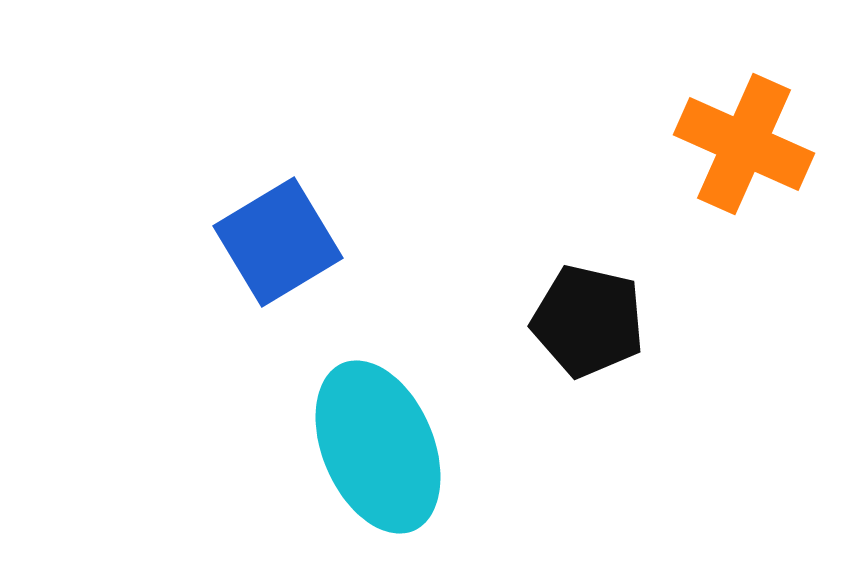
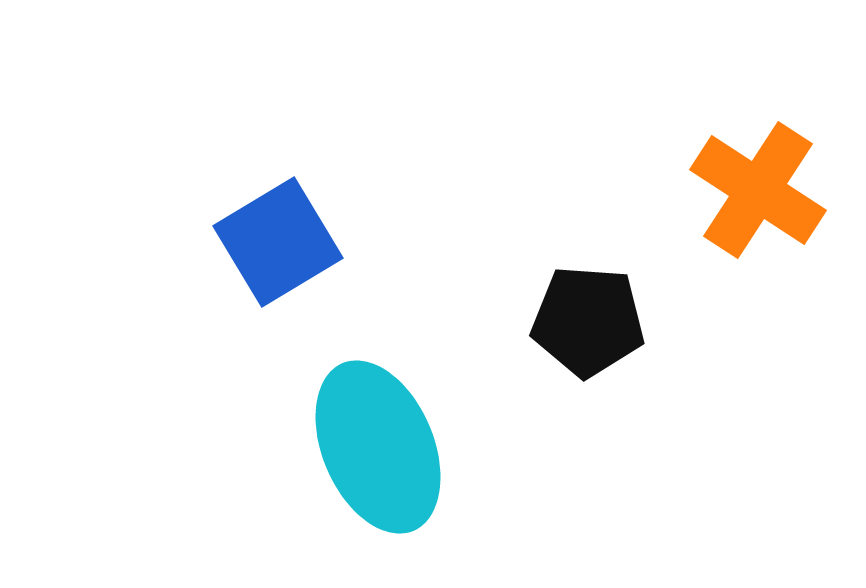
orange cross: moved 14 px right, 46 px down; rotated 9 degrees clockwise
black pentagon: rotated 9 degrees counterclockwise
